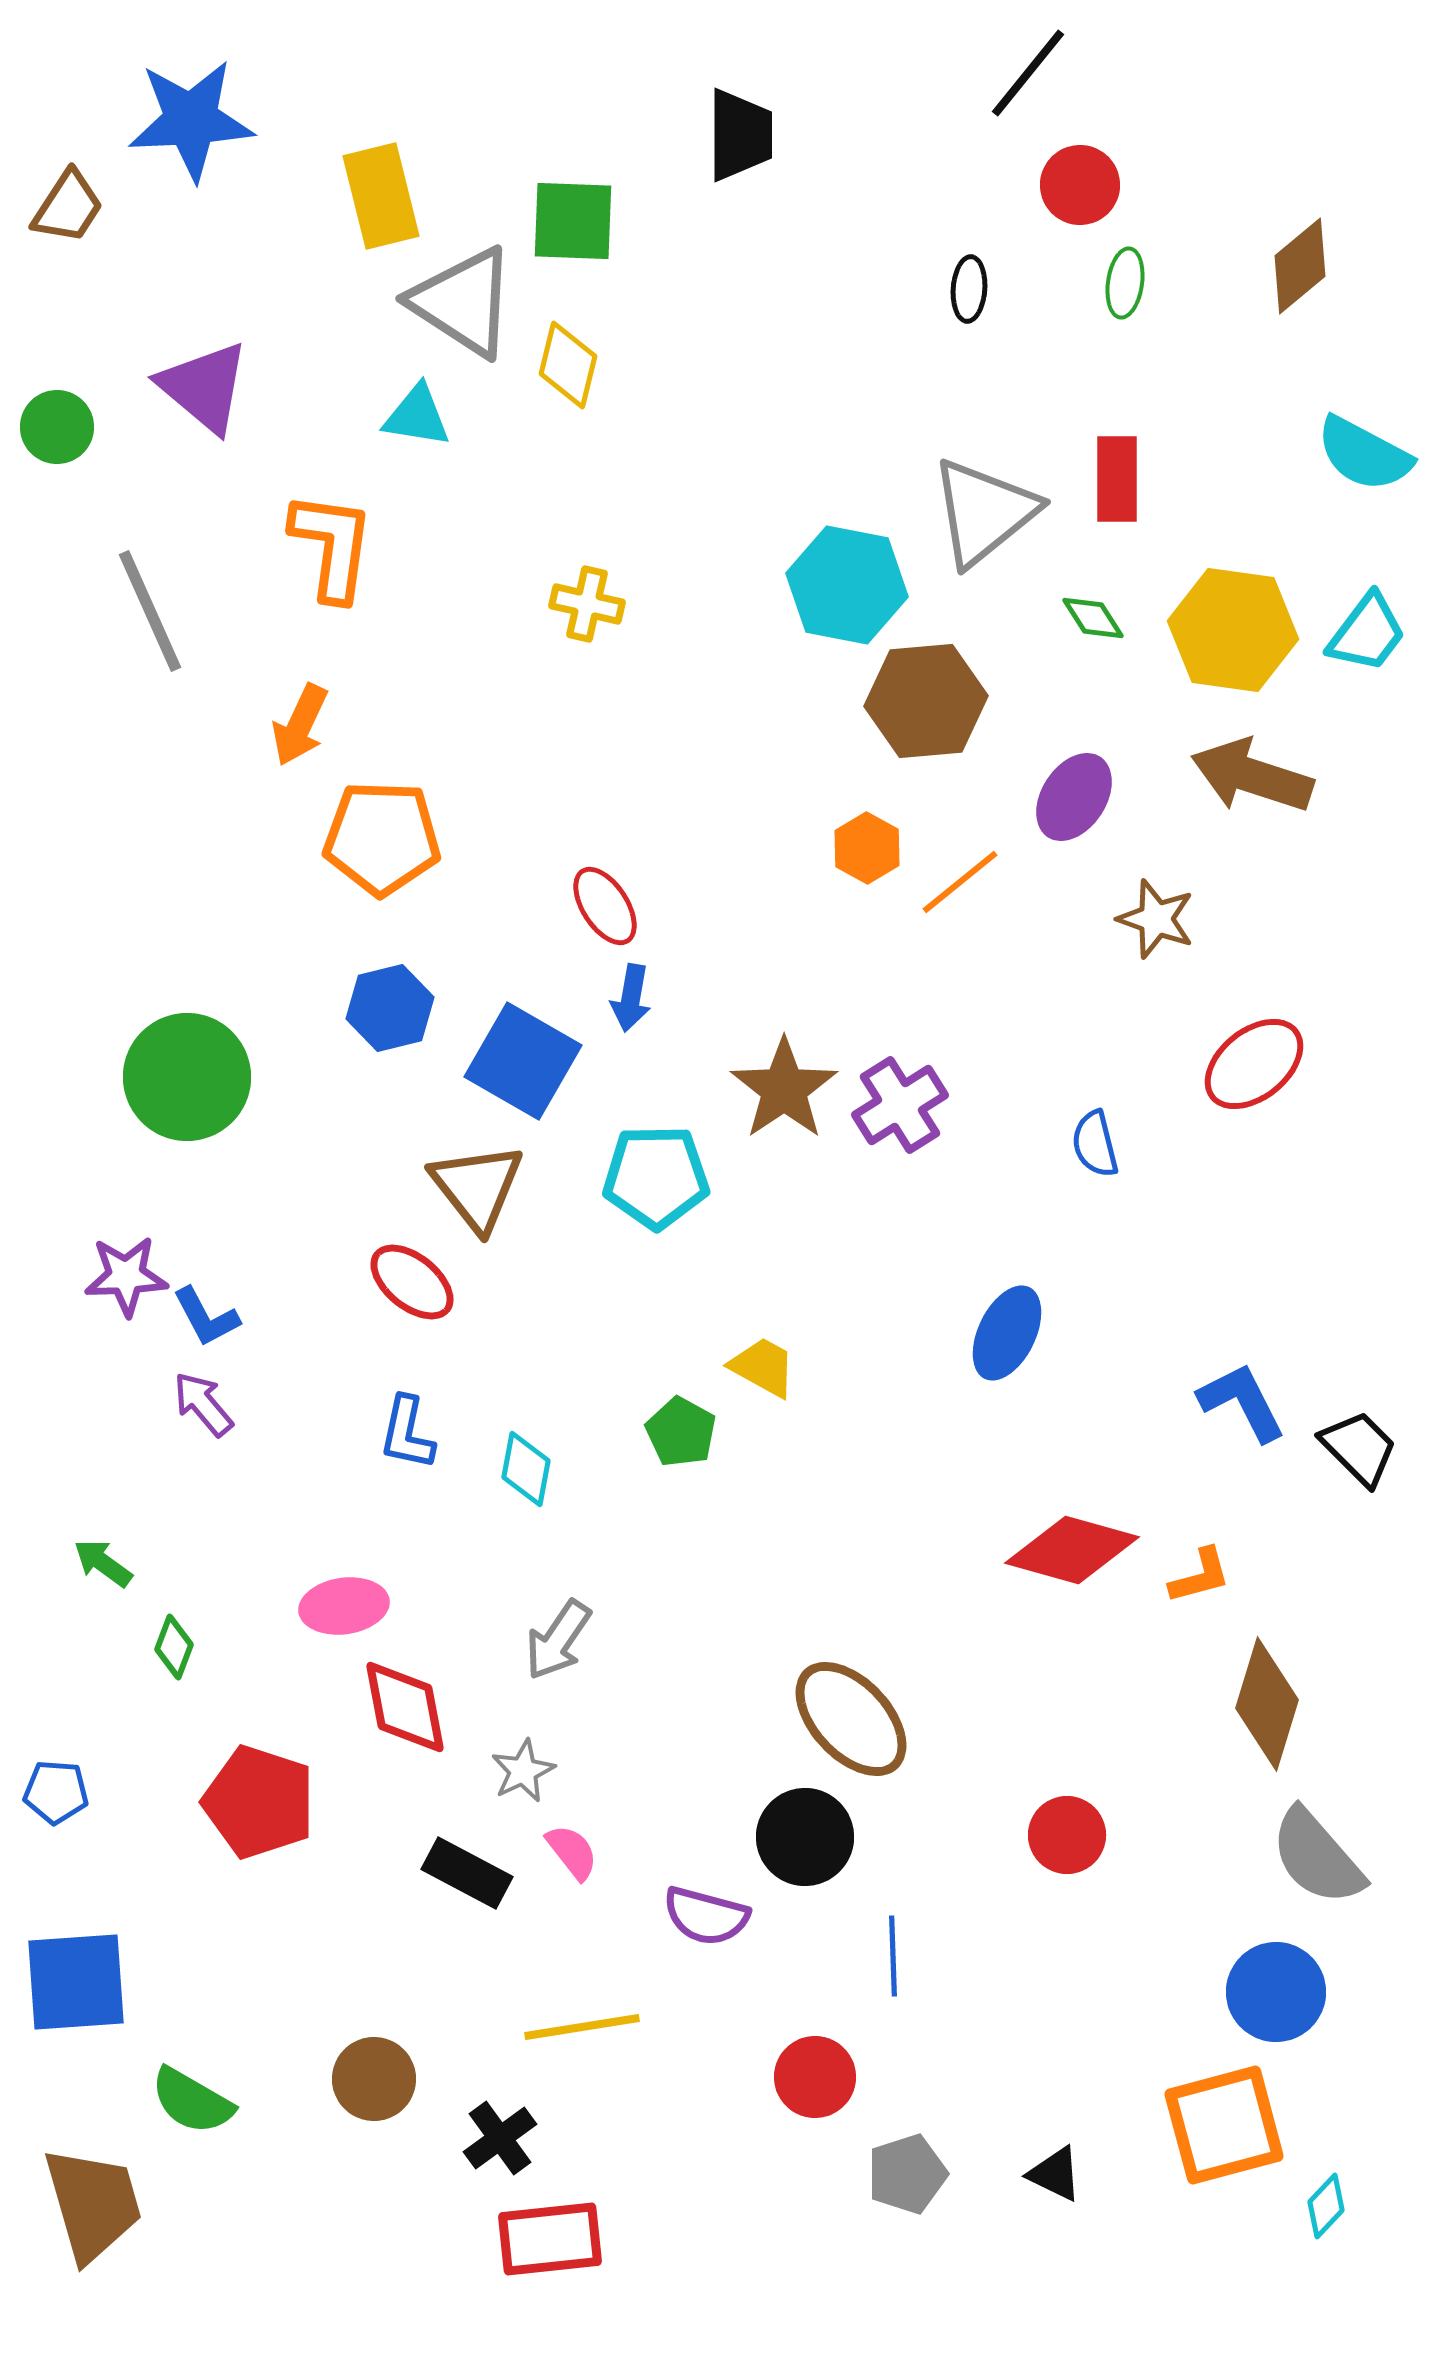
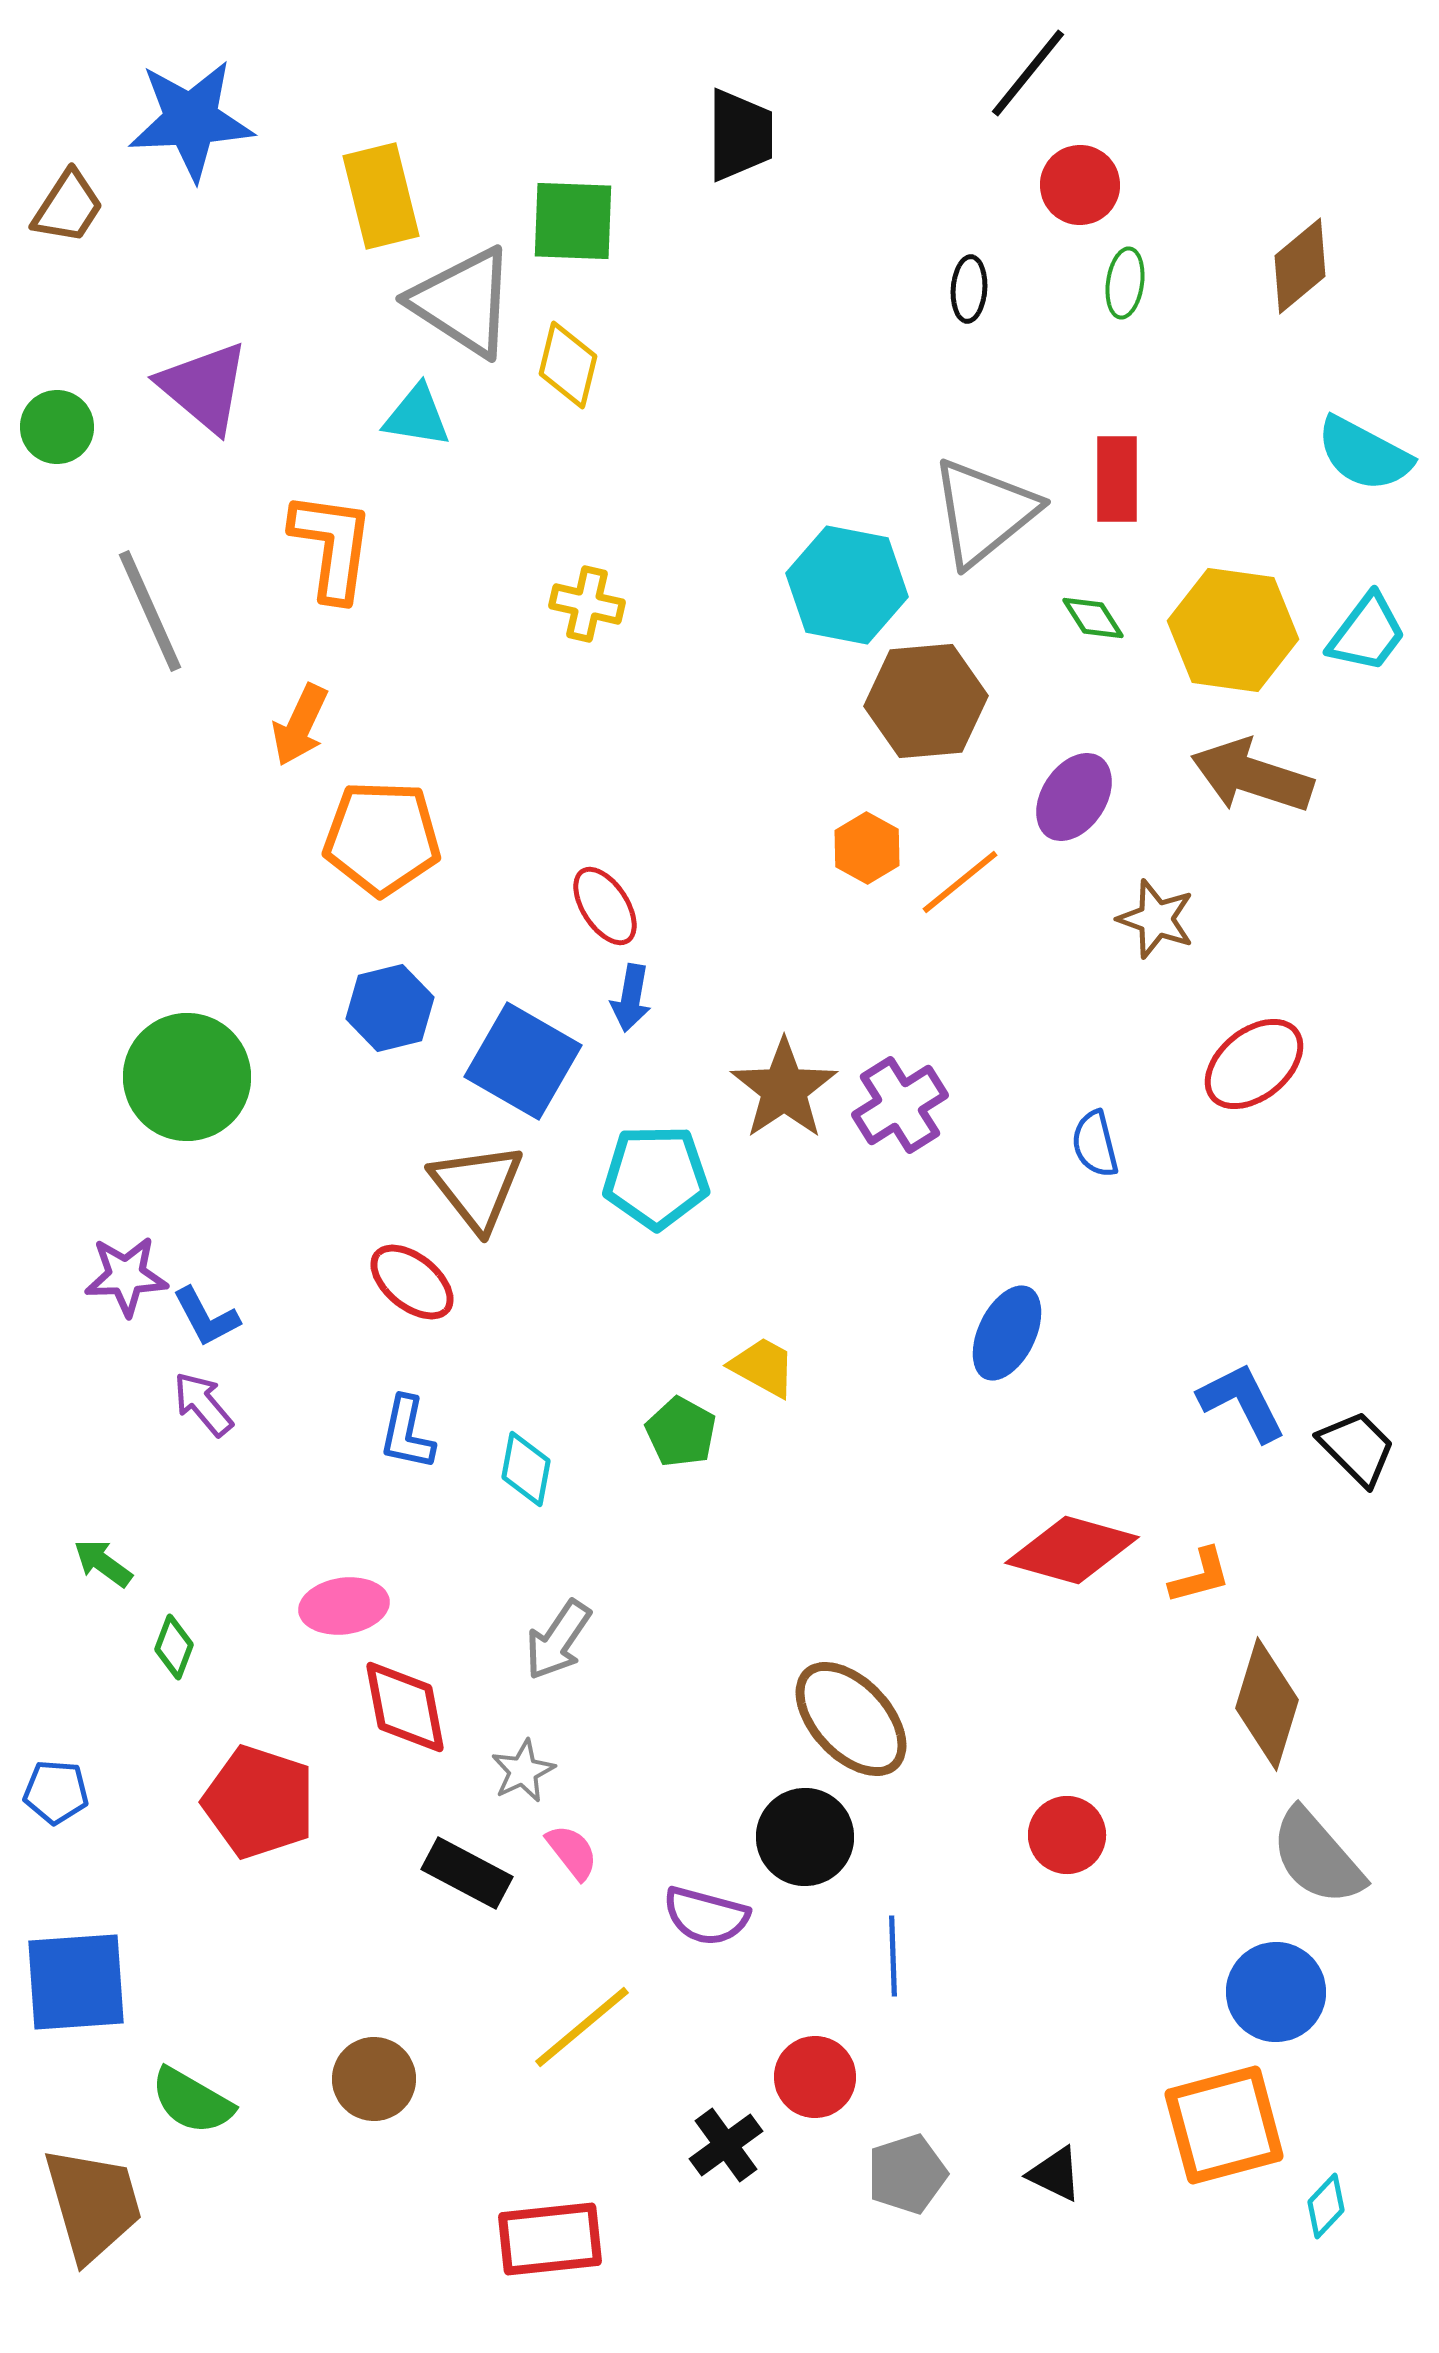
black trapezoid at (1359, 1448): moved 2 px left
yellow line at (582, 2027): rotated 31 degrees counterclockwise
black cross at (500, 2138): moved 226 px right, 7 px down
